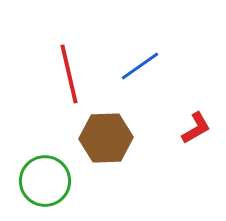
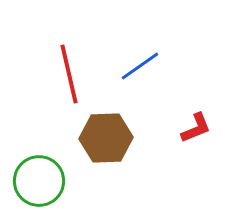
red L-shape: rotated 8 degrees clockwise
green circle: moved 6 px left
